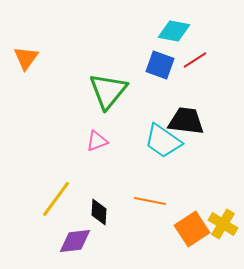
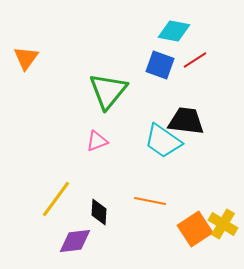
orange square: moved 3 px right
